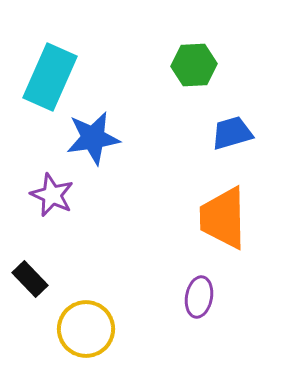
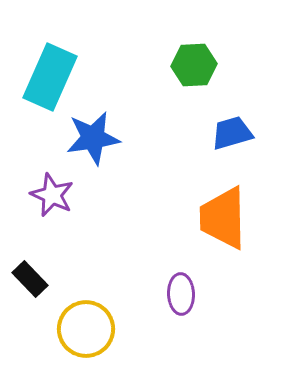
purple ellipse: moved 18 px left, 3 px up; rotated 12 degrees counterclockwise
